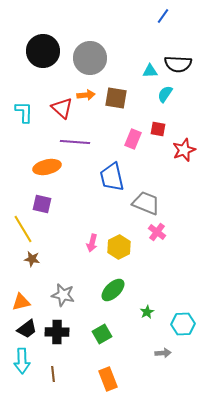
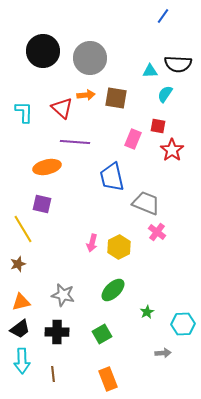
red square: moved 3 px up
red star: moved 12 px left; rotated 15 degrees counterclockwise
brown star: moved 14 px left, 5 px down; rotated 28 degrees counterclockwise
black trapezoid: moved 7 px left
